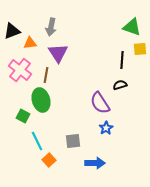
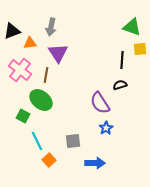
green ellipse: rotated 35 degrees counterclockwise
